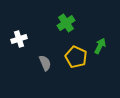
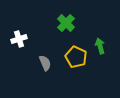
green cross: rotated 12 degrees counterclockwise
green arrow: rotated 42 degrees counterclockwise
